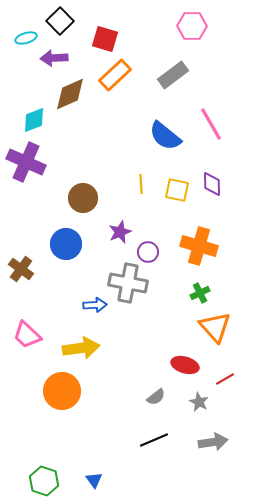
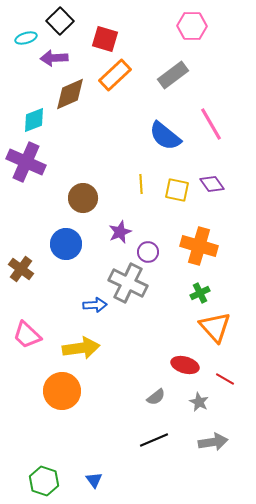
purple diamond: rotated 35 degrees counterclockwise
gray cross: rotated 15 degrees clockwise
red line: rotated 60 degrees clockwise
